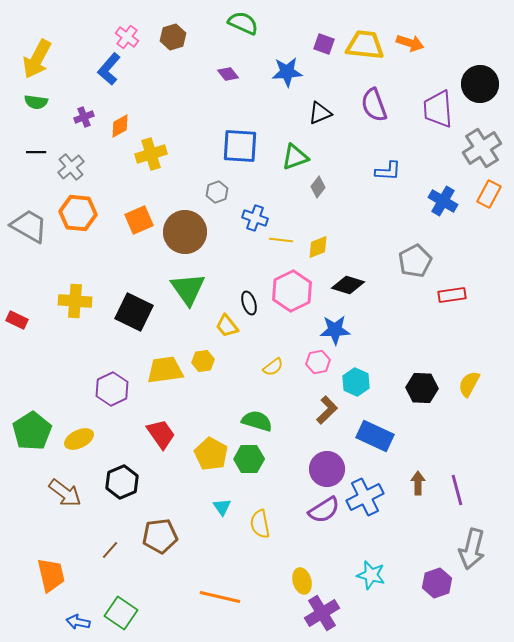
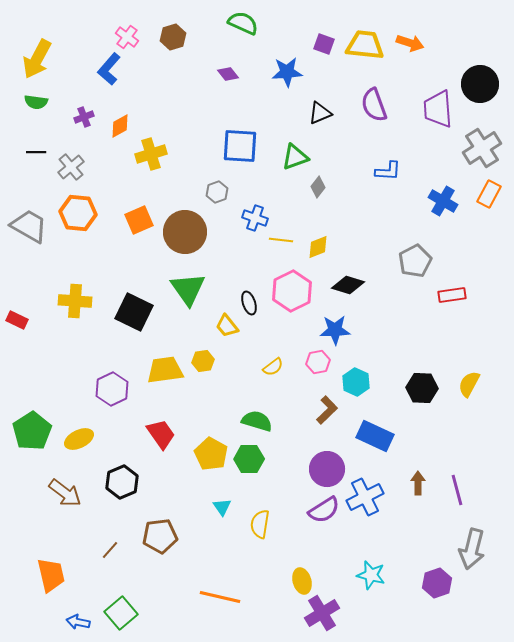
yellow semicircle at (260, 524): rotated 20 degrees clockwise
green square at (121, 613): rotated 16 degrees clockwise
